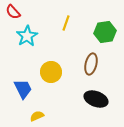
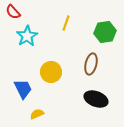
yellow semicircle: moved 2 px up
